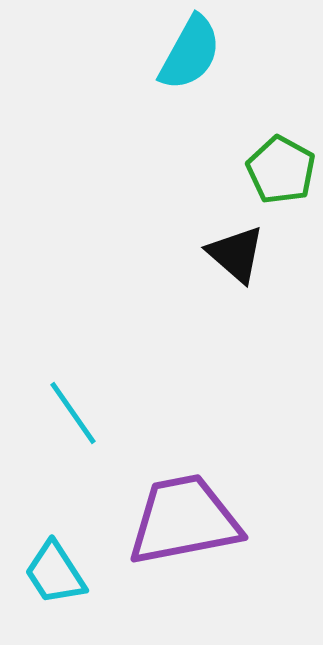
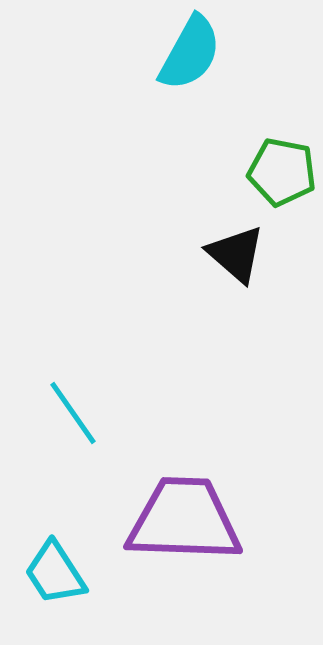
green pentagon: moved 1 px right, 2 px down; rotated 18 degrees counterclockwise
purple trapezoid: rotated 13 degrees clockwise
